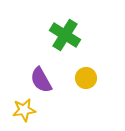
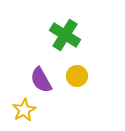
yellow circle: moved 9 px left, 2 px up
yellow star: rotated 20 degrees counterclockwise
